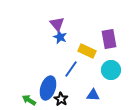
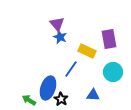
cyan circle: moved 2 px right, 2 px down
